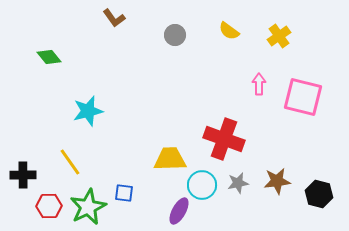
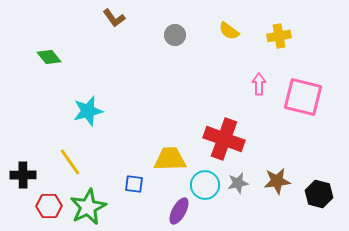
yellow cross: rotated 25 degrees clockwise
cyan circle: moved 3 px right
blue square: moved 10 px right, 9 px up
